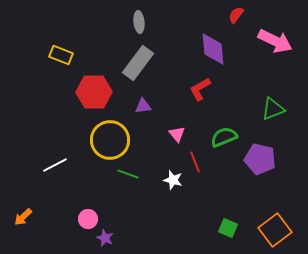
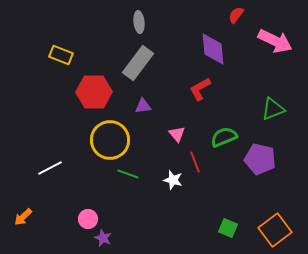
white line: moved 5 px left, 3 px down
purple star: moved 2 px left
